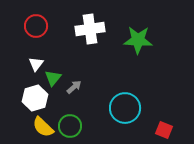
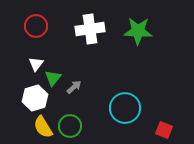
green star: moved 9 px up
yellow semicircle: rotated 15 degrees clockwise
